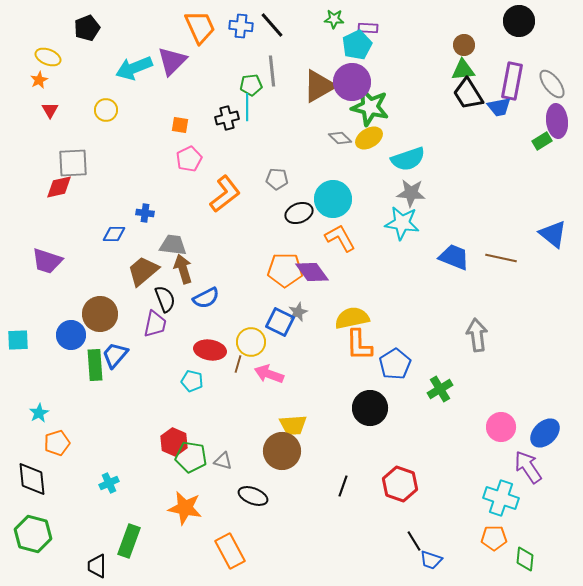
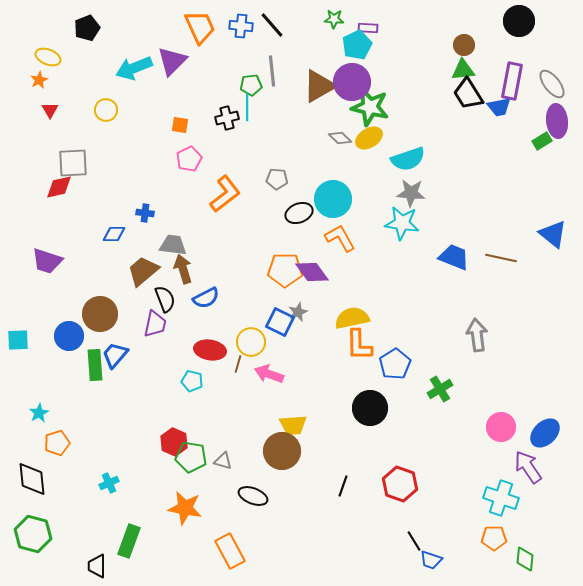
blue circle at (71, 335): moved 2 px left, 1 px down
